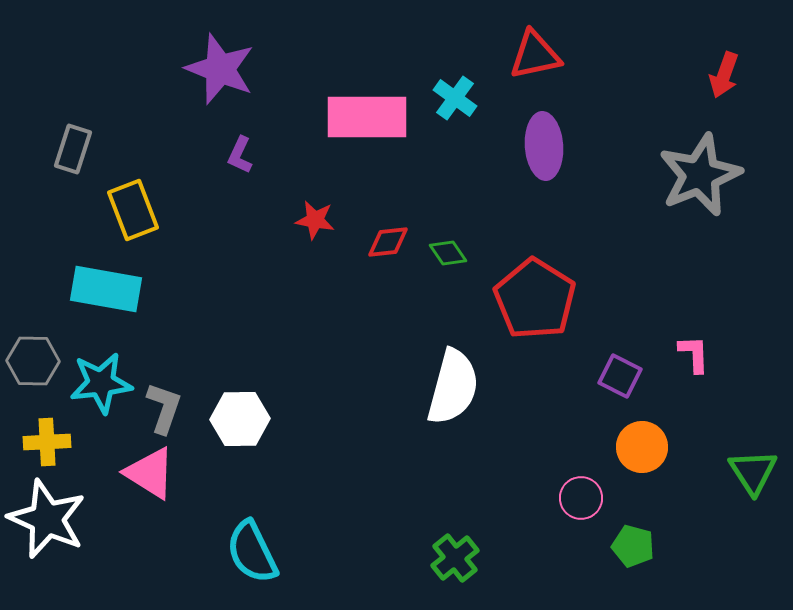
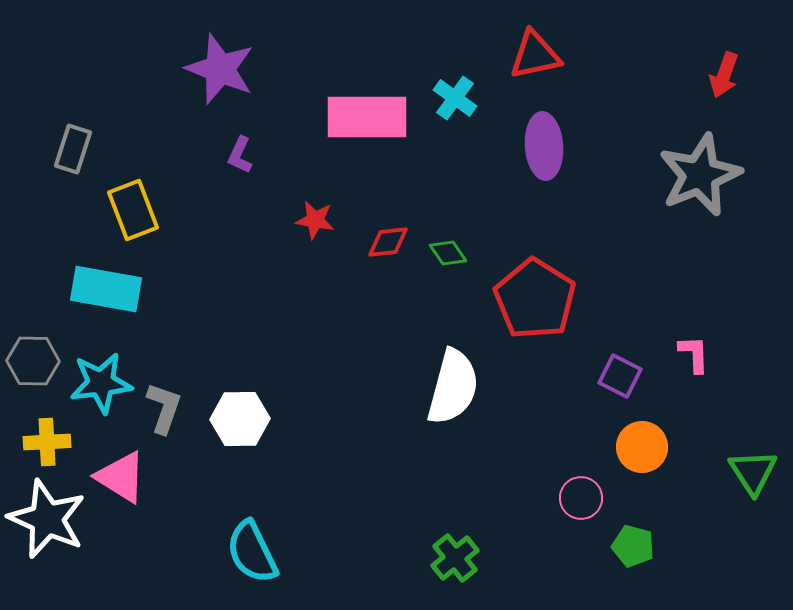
pink triangle: moved 29 px left, 4 px down
